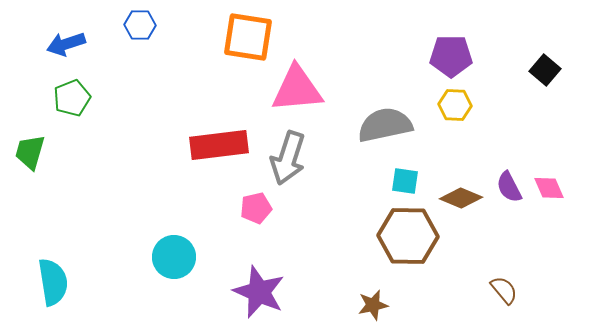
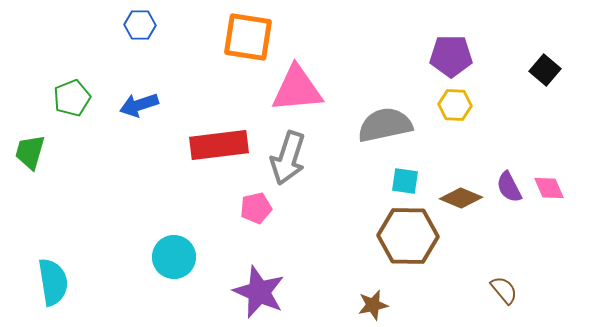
blue arrow: moved 73 px right, 61 px down
